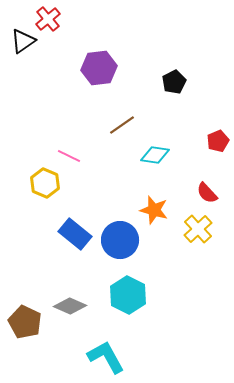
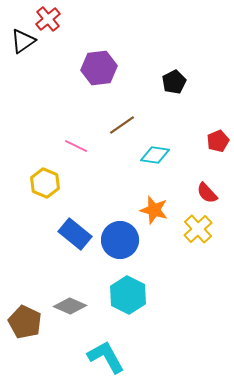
pink line: moved 7 px right, 10 px up
